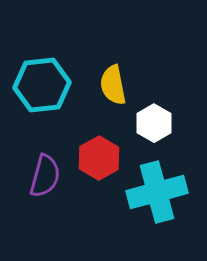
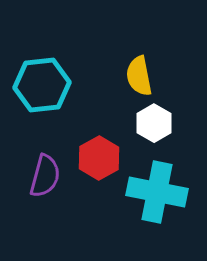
yellow semicircle: moved 26 px right, 9 px up
cyan cross: rotated 26 degrees clockwise
